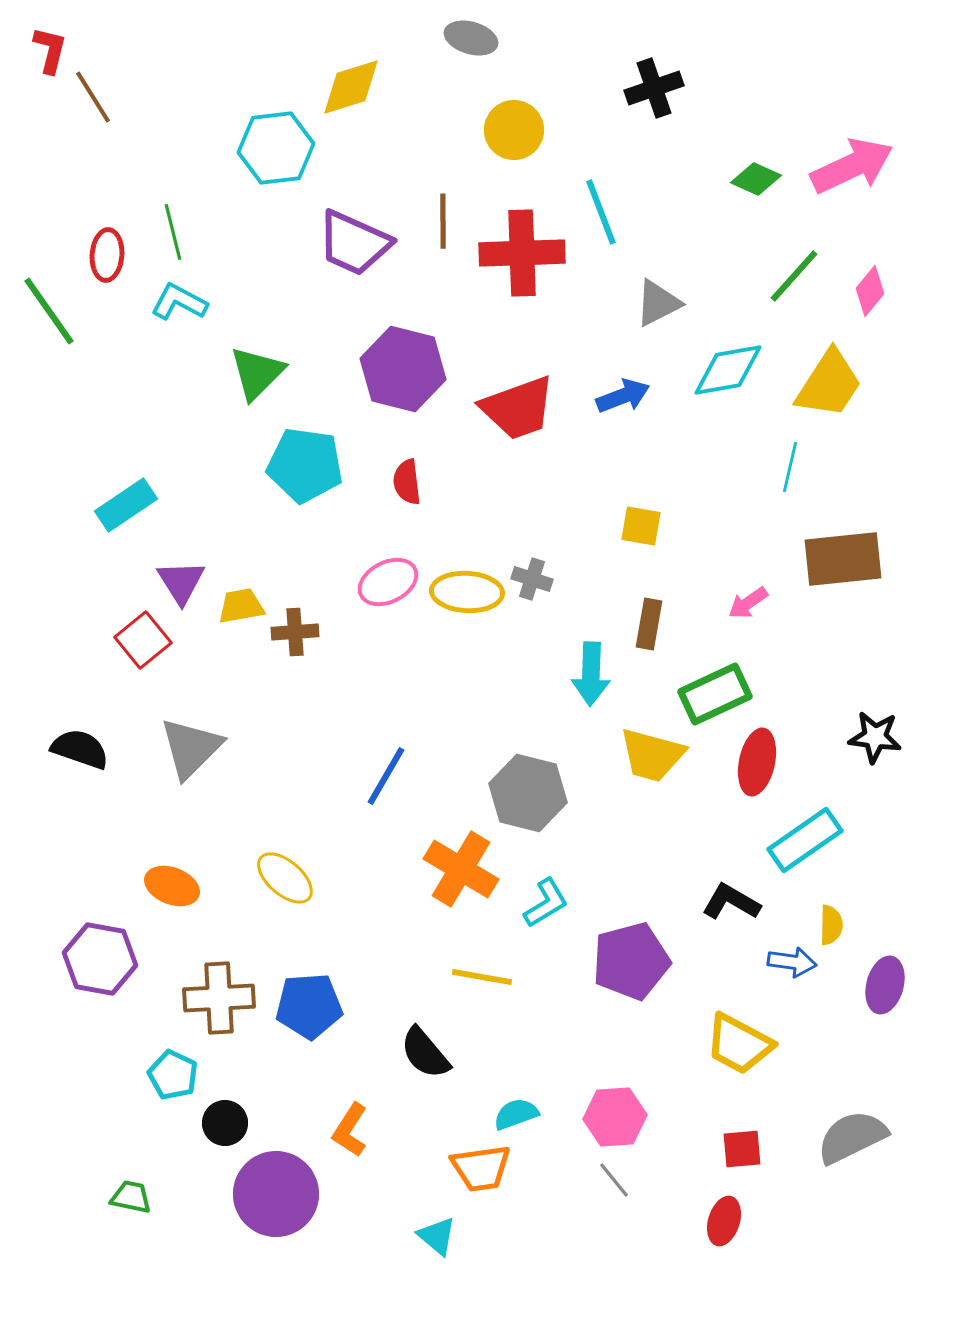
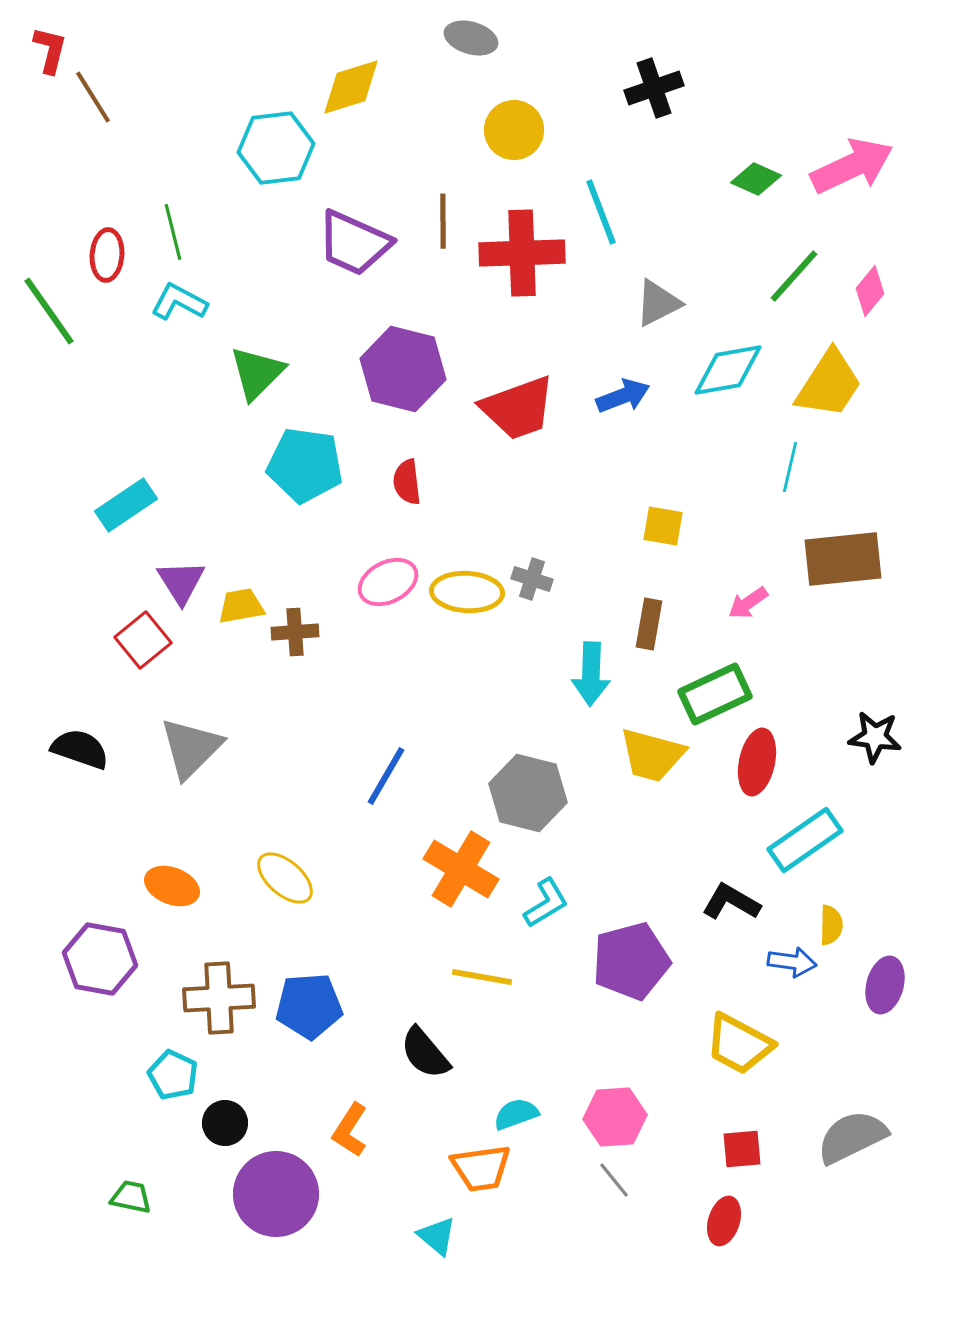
yellow square at (641, 526): moved 22 px right
